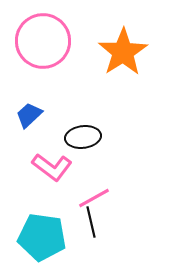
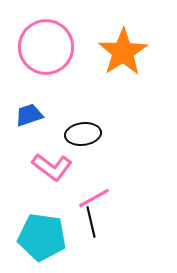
pink circle: moved 3 px right, 6 px down
blue trapezoid: rotated 24 degrees clockwise
black ellipse: moved 3 px up
